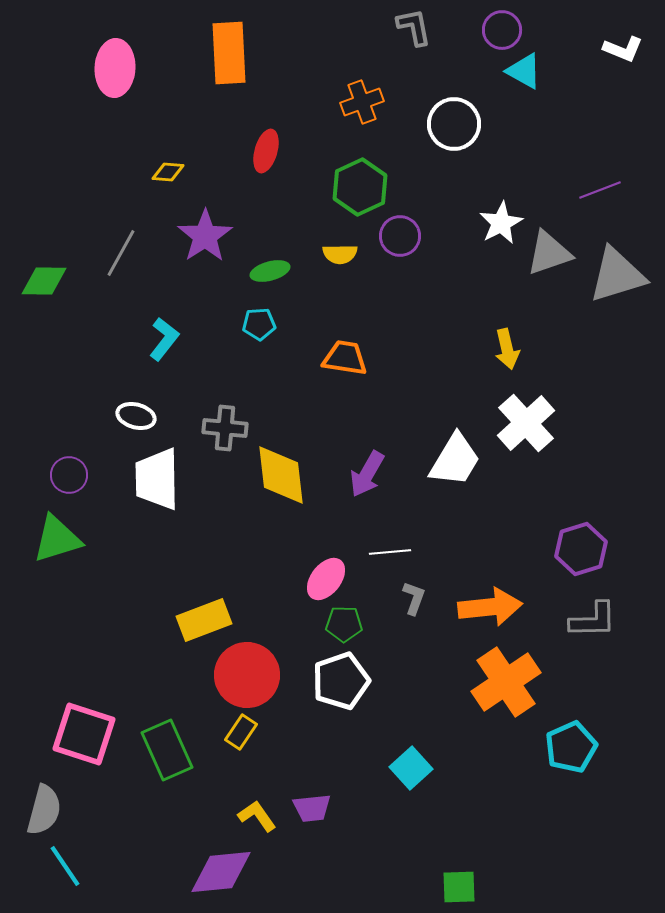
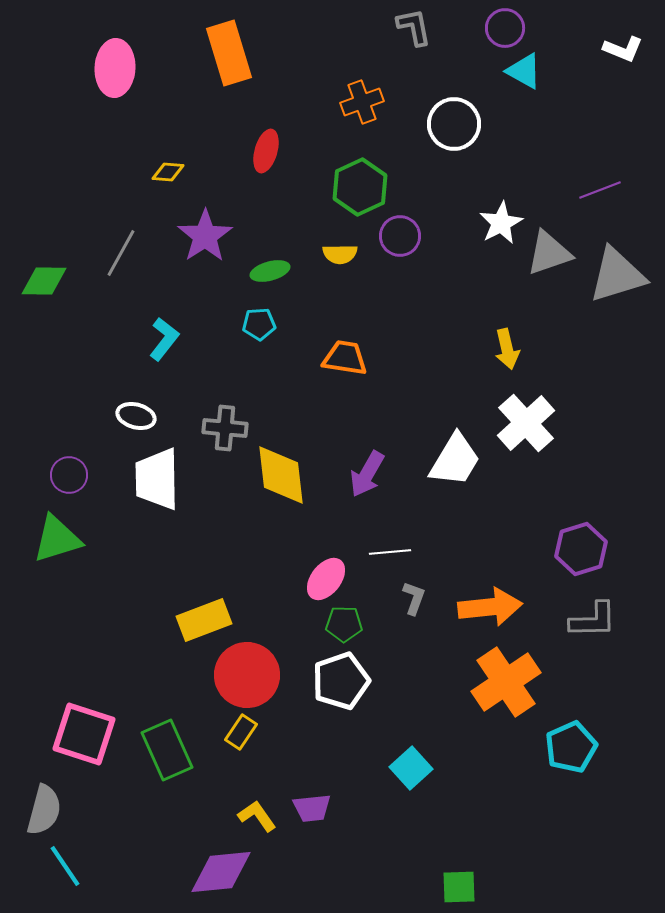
purple circle at (502, 30): moved 3 px right, 2 px up
orange rectangle at (229, 53): rotated 14 degrees counterclockwise
